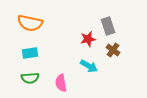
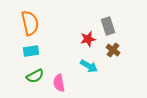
orange semicircle: rotated 115 degrees counterclockwise
cyan rectangle: moved 1 px right, 2 px up
green semicircle: moved 5 px right, 2 px up; rotated 24 degrees counterclockwise
pink semicircle: moved 2 px left
